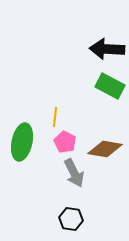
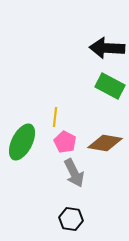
black arrow: moved 1 px up
green ellipse: rotated 15 degrees clockwise
brown diamond: moved 6 px up
